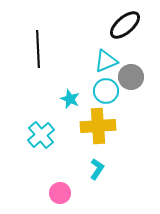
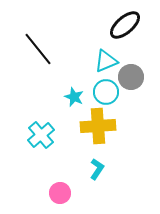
black line: rotated 36 degrees counterclockwise
cyan circle: moved 1 px down
cyan star: moved 4 px right, 2 px up
